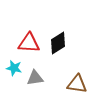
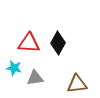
black diamond: rotated 30 degrees counterclockwise
brown triangle: rotated 15 degrees counterclockwise
